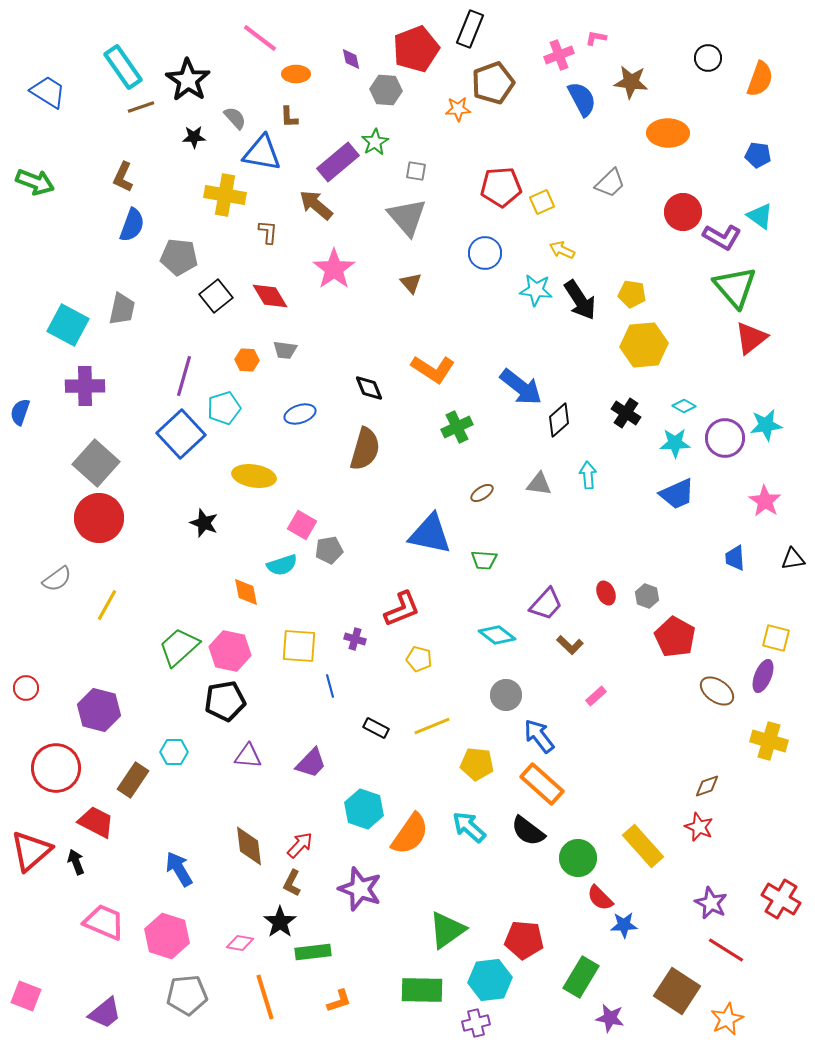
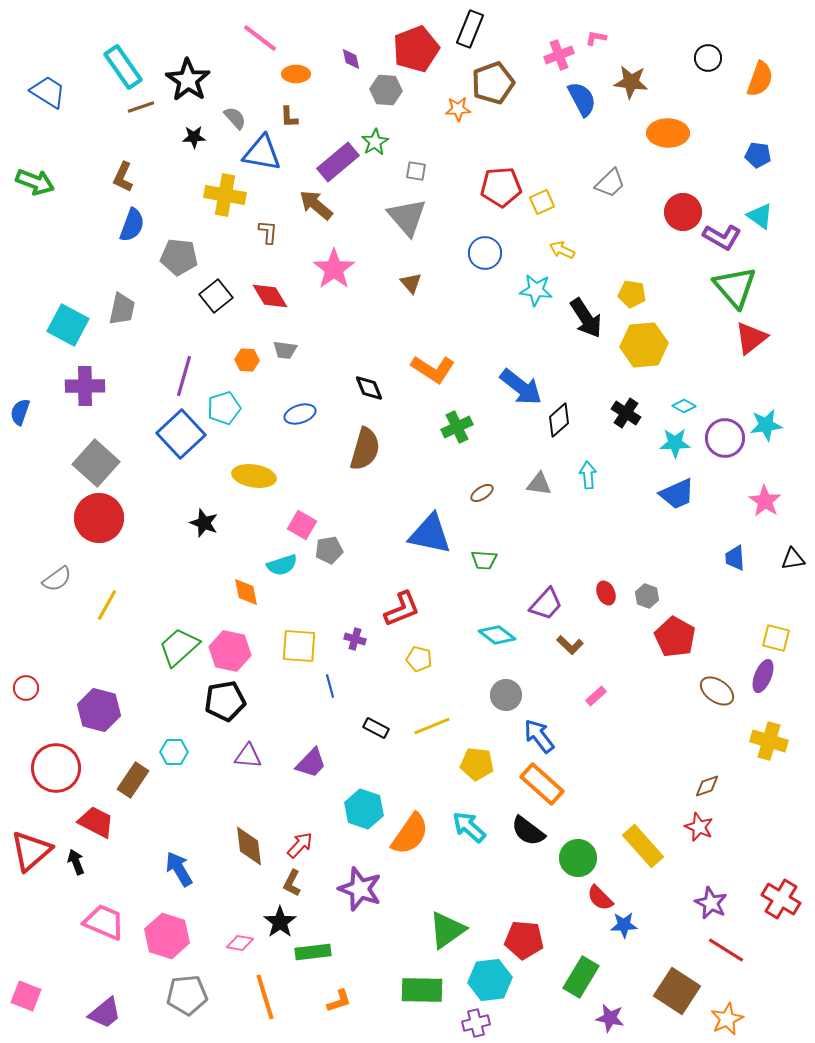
black arrow at (580, 300): moved 6 px right, 18 px down
